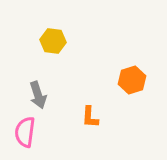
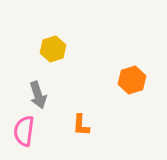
yellow hexagon: moved 8 px down; rotated 25 degrees counterclockwise
orange L-shape: moved 9 px left, 8 px down
pink semicircle: moved 1 px left, 1 px up
